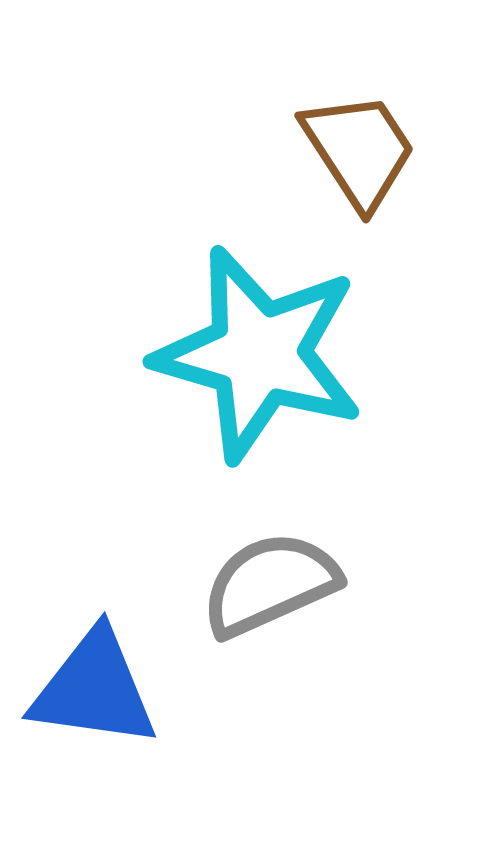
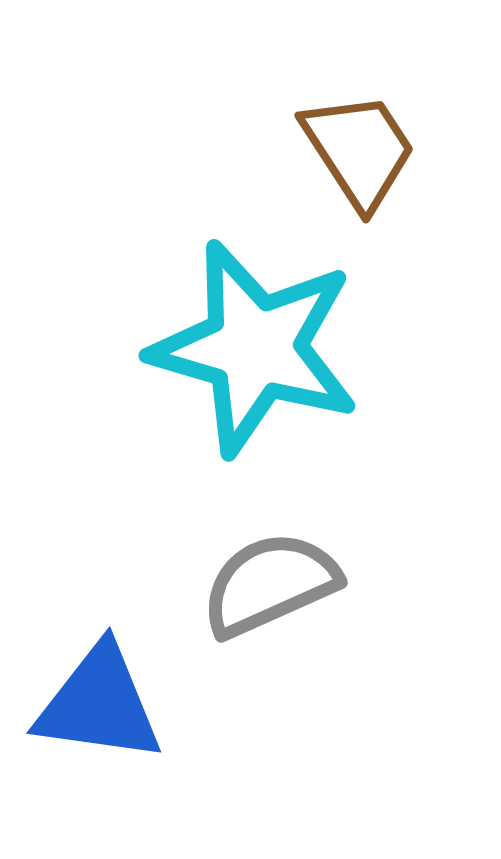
cyan star: moved 4 px left, 6 px up
blue triangle: moved 5 px right, 15 px down
